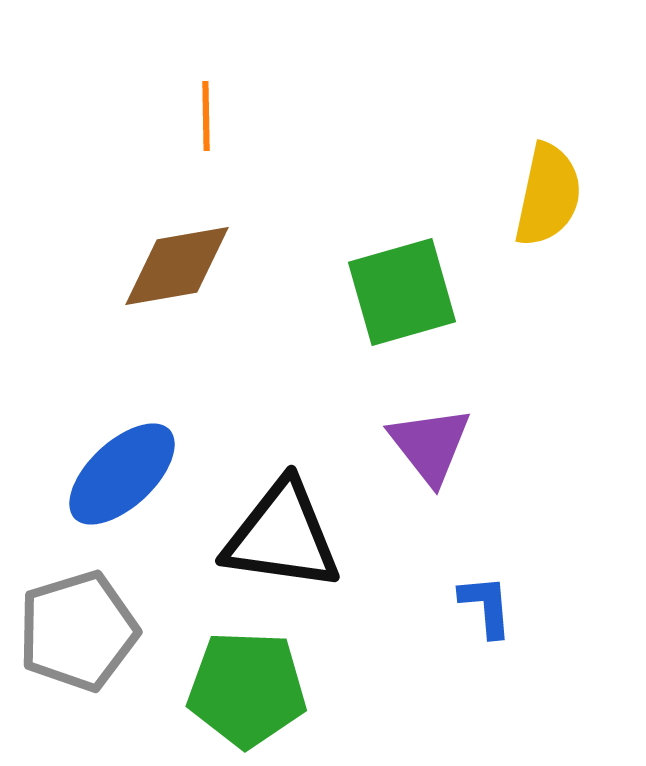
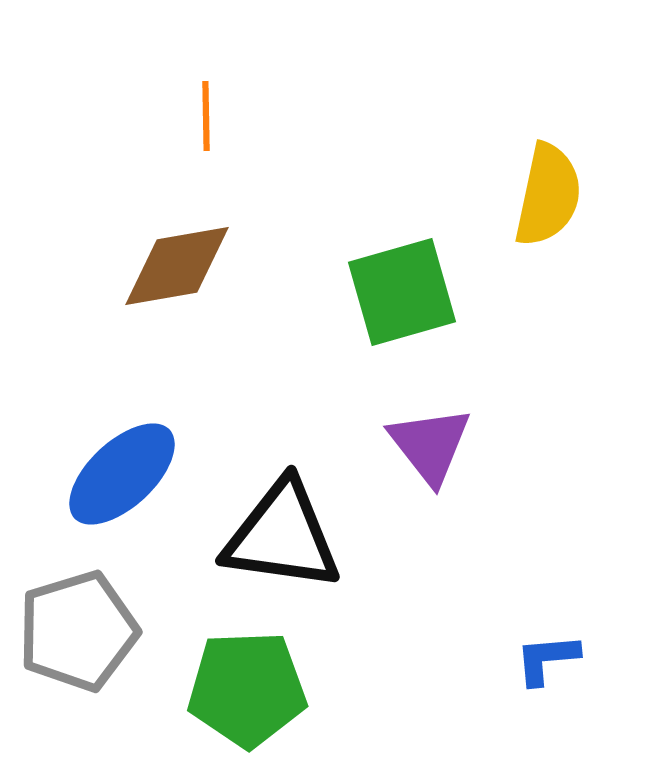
blue L-shape: moved 61 px right, 53 px down; rotated 90 degrees counterclockwise
green pentagon: rotated 4 degrees counterclockwise
